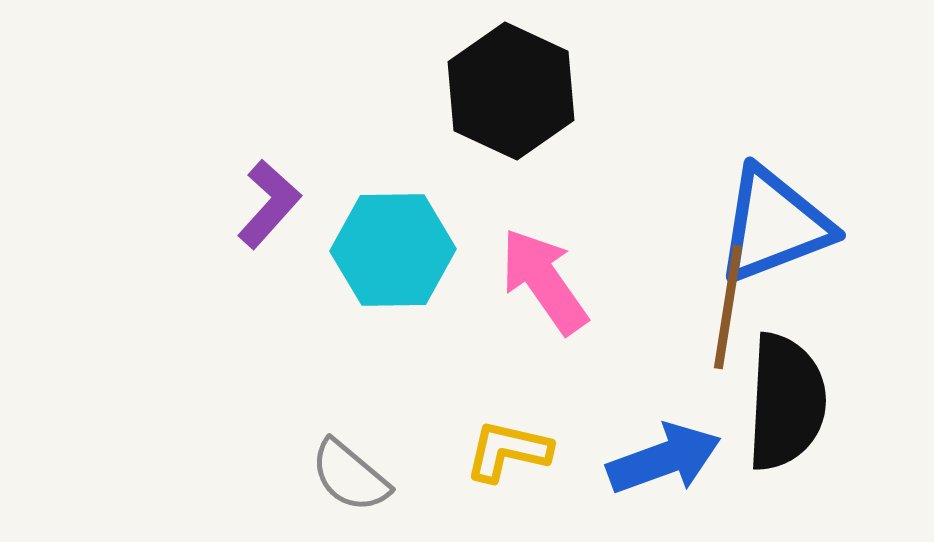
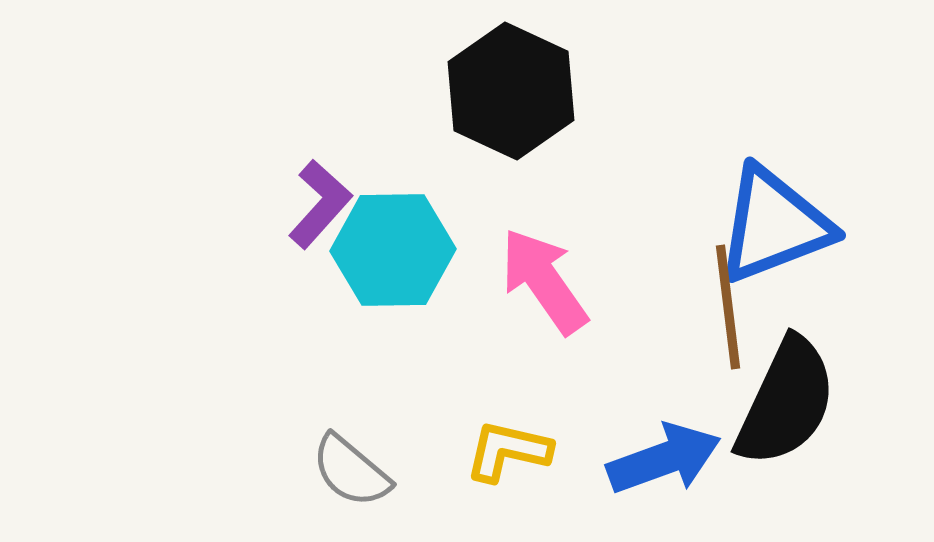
purple L-shape: moved 51 px right
brown line: rotated 16 degrees counterclockwise
black semicircle: rotated 22 degrees clockwise
gray semicircle: moved 1 px right, 5 px up
